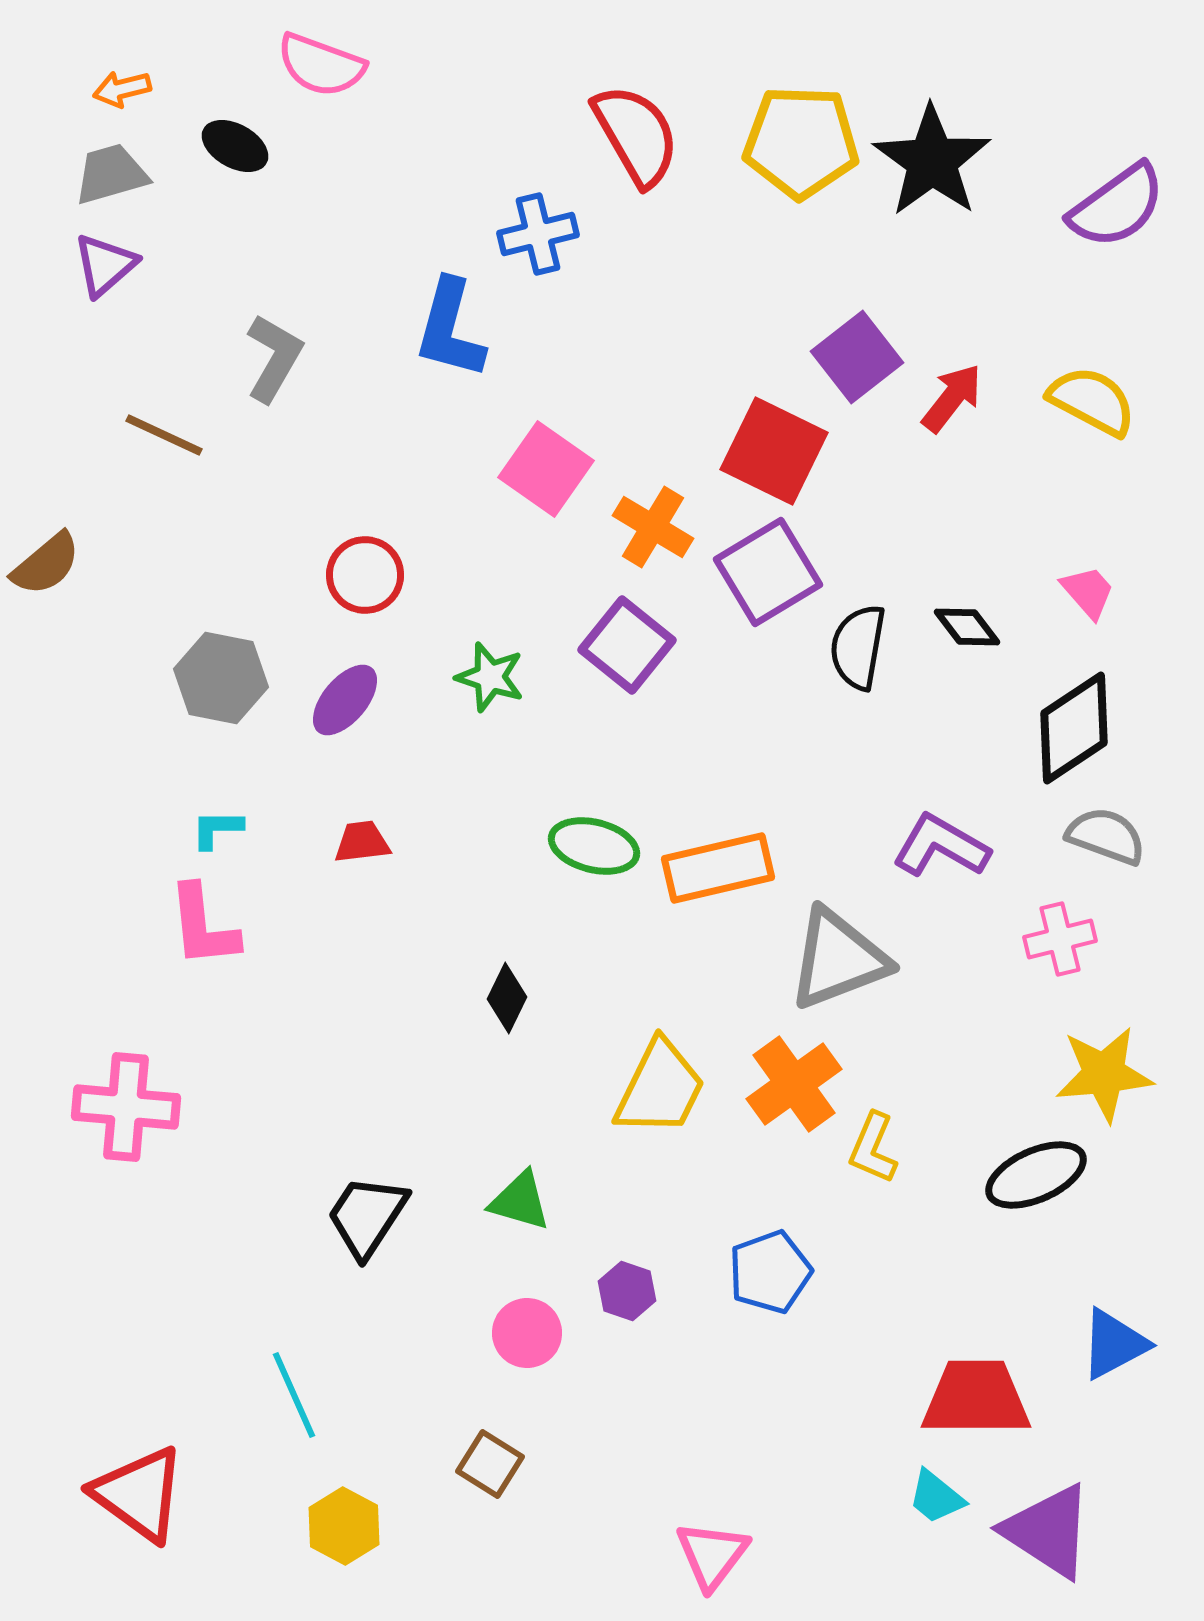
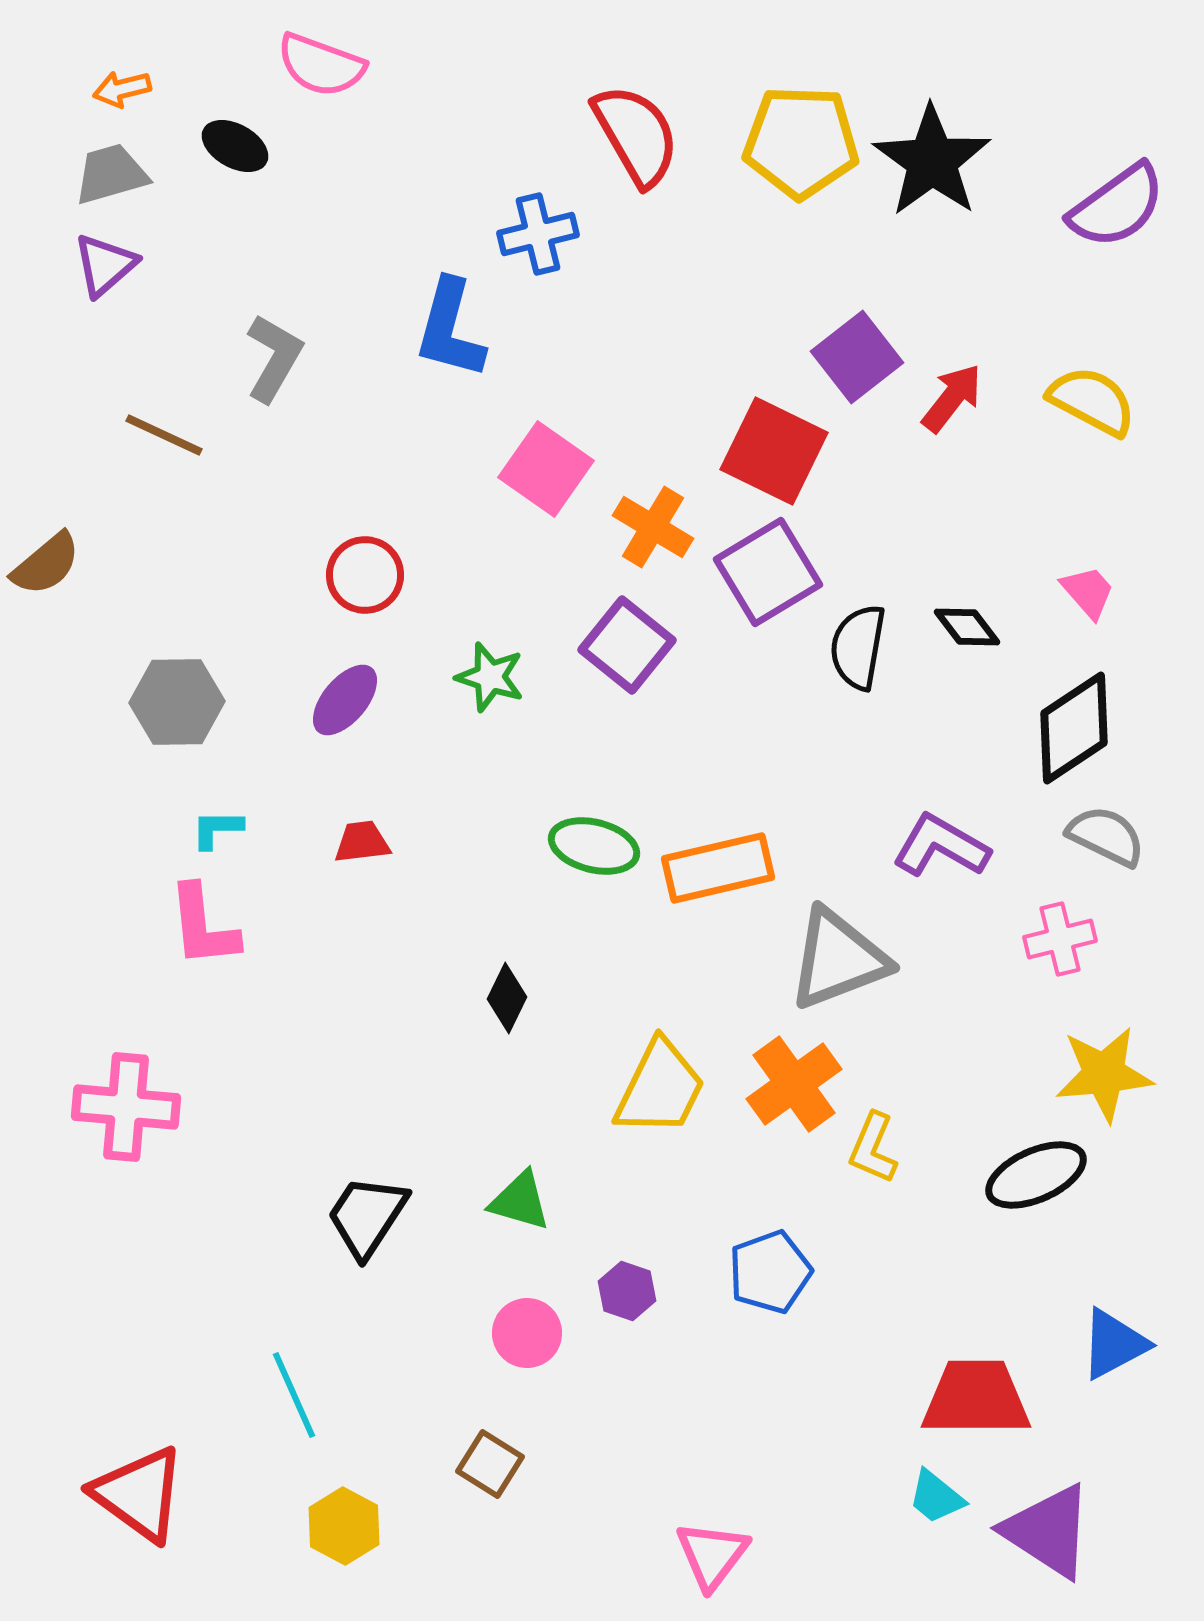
gray hexagon at (221, 678): moved 44 px left, 24 px down; rotated 12 degrees counterclockwise
gray semicircle at (1106, 836): rotated 6 degrees clockwise
